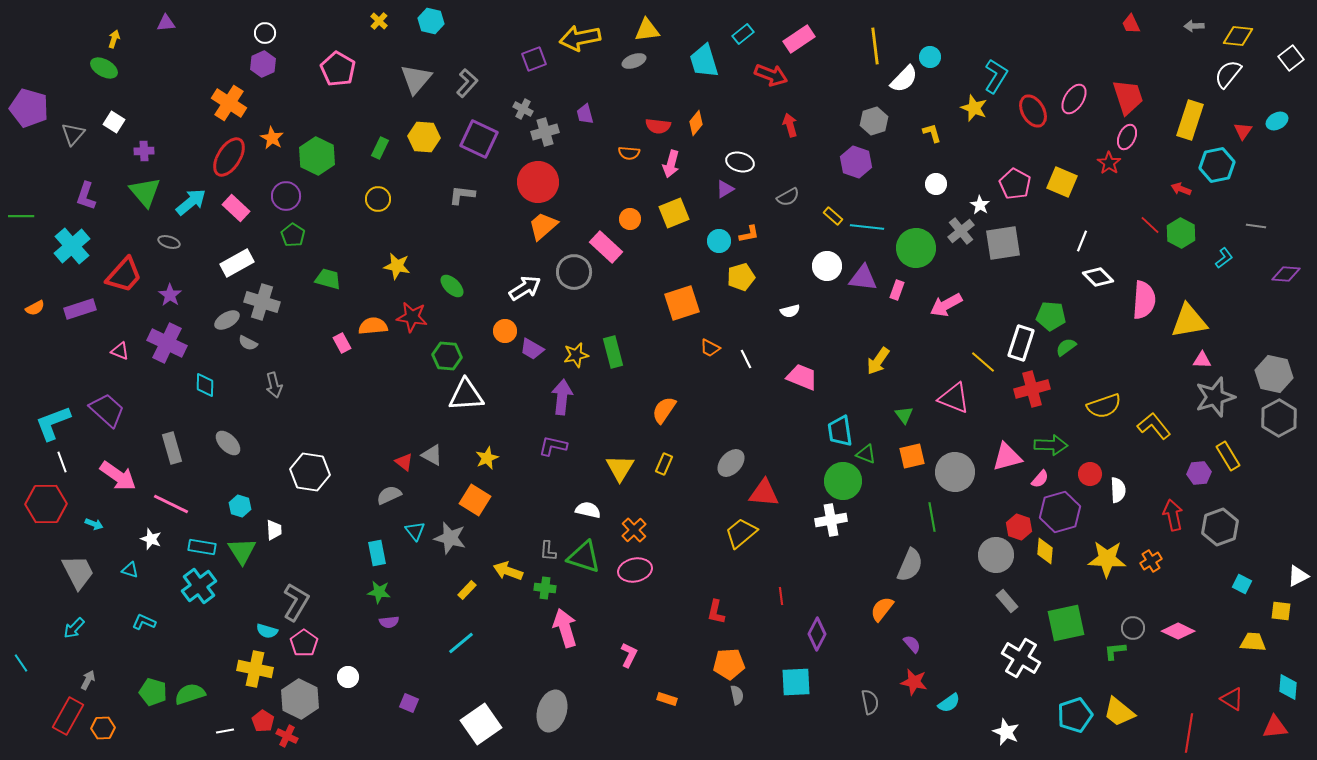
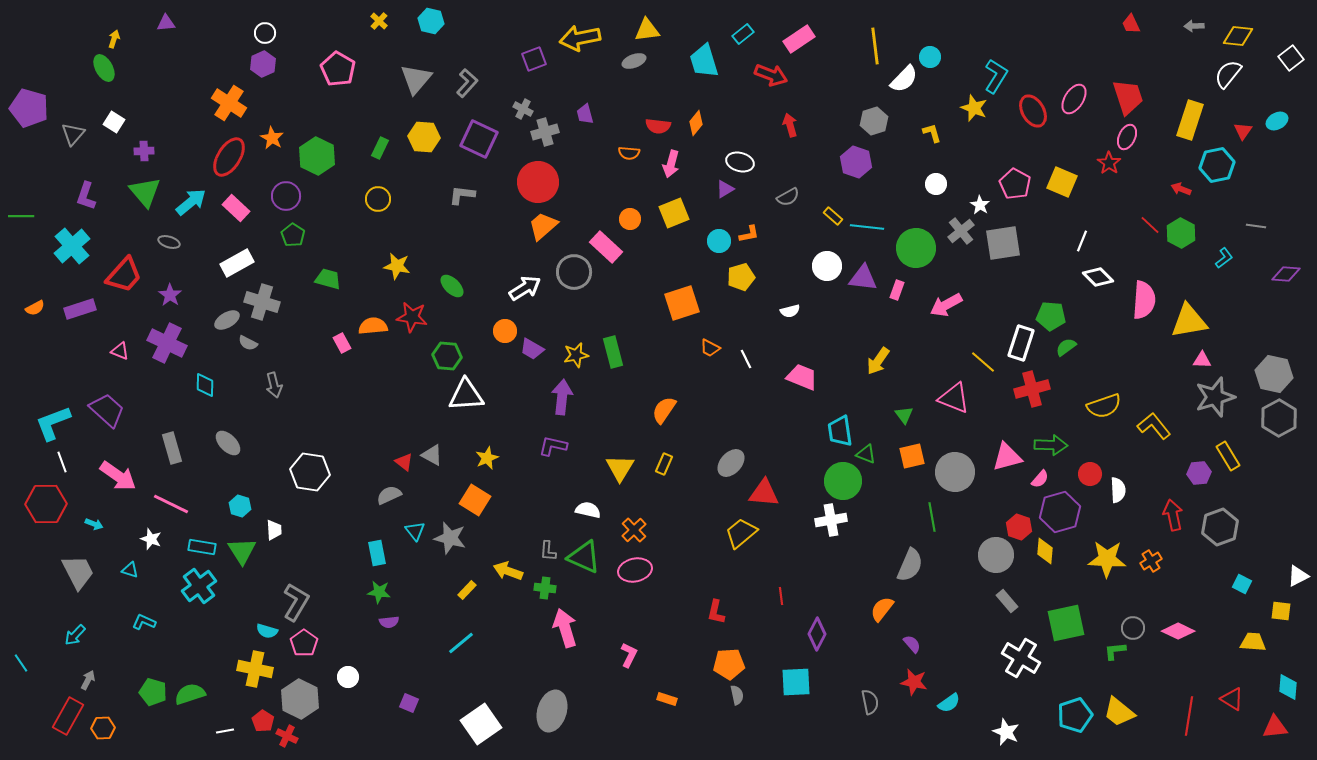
green ellipse at (104, 68): rotated 32 degrees clockwise
green triangle at (584, 557): rotated 6 degrees clockwise
cyan arrow at (74, 628): moved 1 px right, 7 px down
red line at (1189, 733): moved 17 px up
